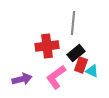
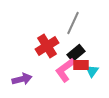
gray line: rotated 20 degrees clockwise
red cross: rotated 25 degrees counterclockwise
red rectangle: rotated 70 degrees clockwise
cyan triangle: rotated 40 degrees clockwise
pink L-shape: moved 9 px right, 7 px up
